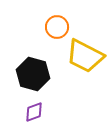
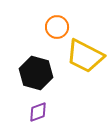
black hexagon: moved 3 px right, 1 px up
purple diamond: moved 4 px right
